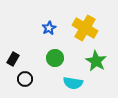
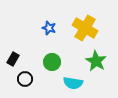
blue star: rotated 24 degrees counterclockwise
green circle: moved 3 px left, 4 px down
